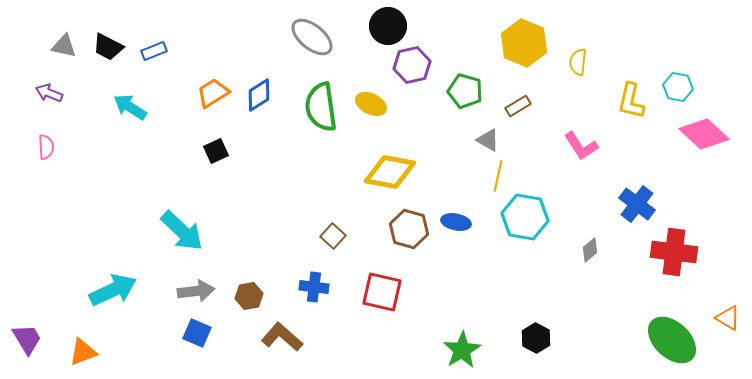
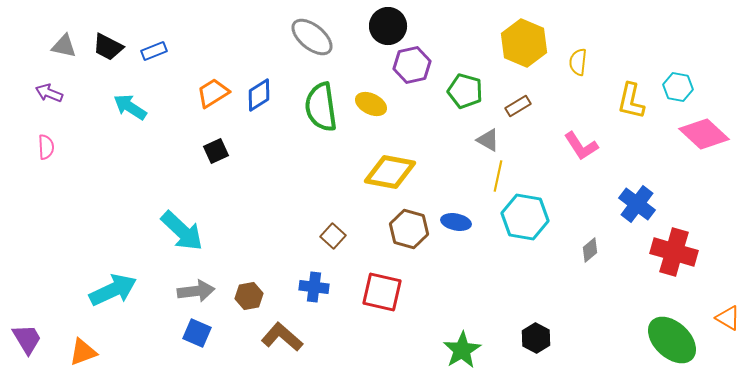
red cross at (674, 252): rotated 9 degrees clockwise
